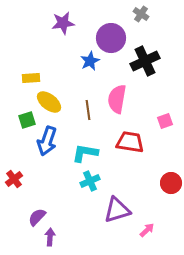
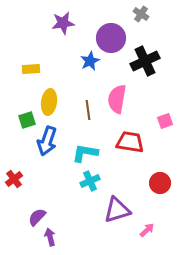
yellow rectangle: moved 9 px up
yellow ellipse: rotated 60 degrees clockwise
red circle: moved 11 px left
purple arrow: rotated 18 degrees counterclockwise
